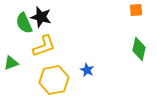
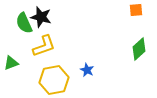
green diamond: rotated 35 degrees clockwise
